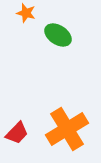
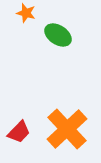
orange cross: rotated 12 degrees counterclockwise
red trapezoid: moved 2 px right, 1 px up
